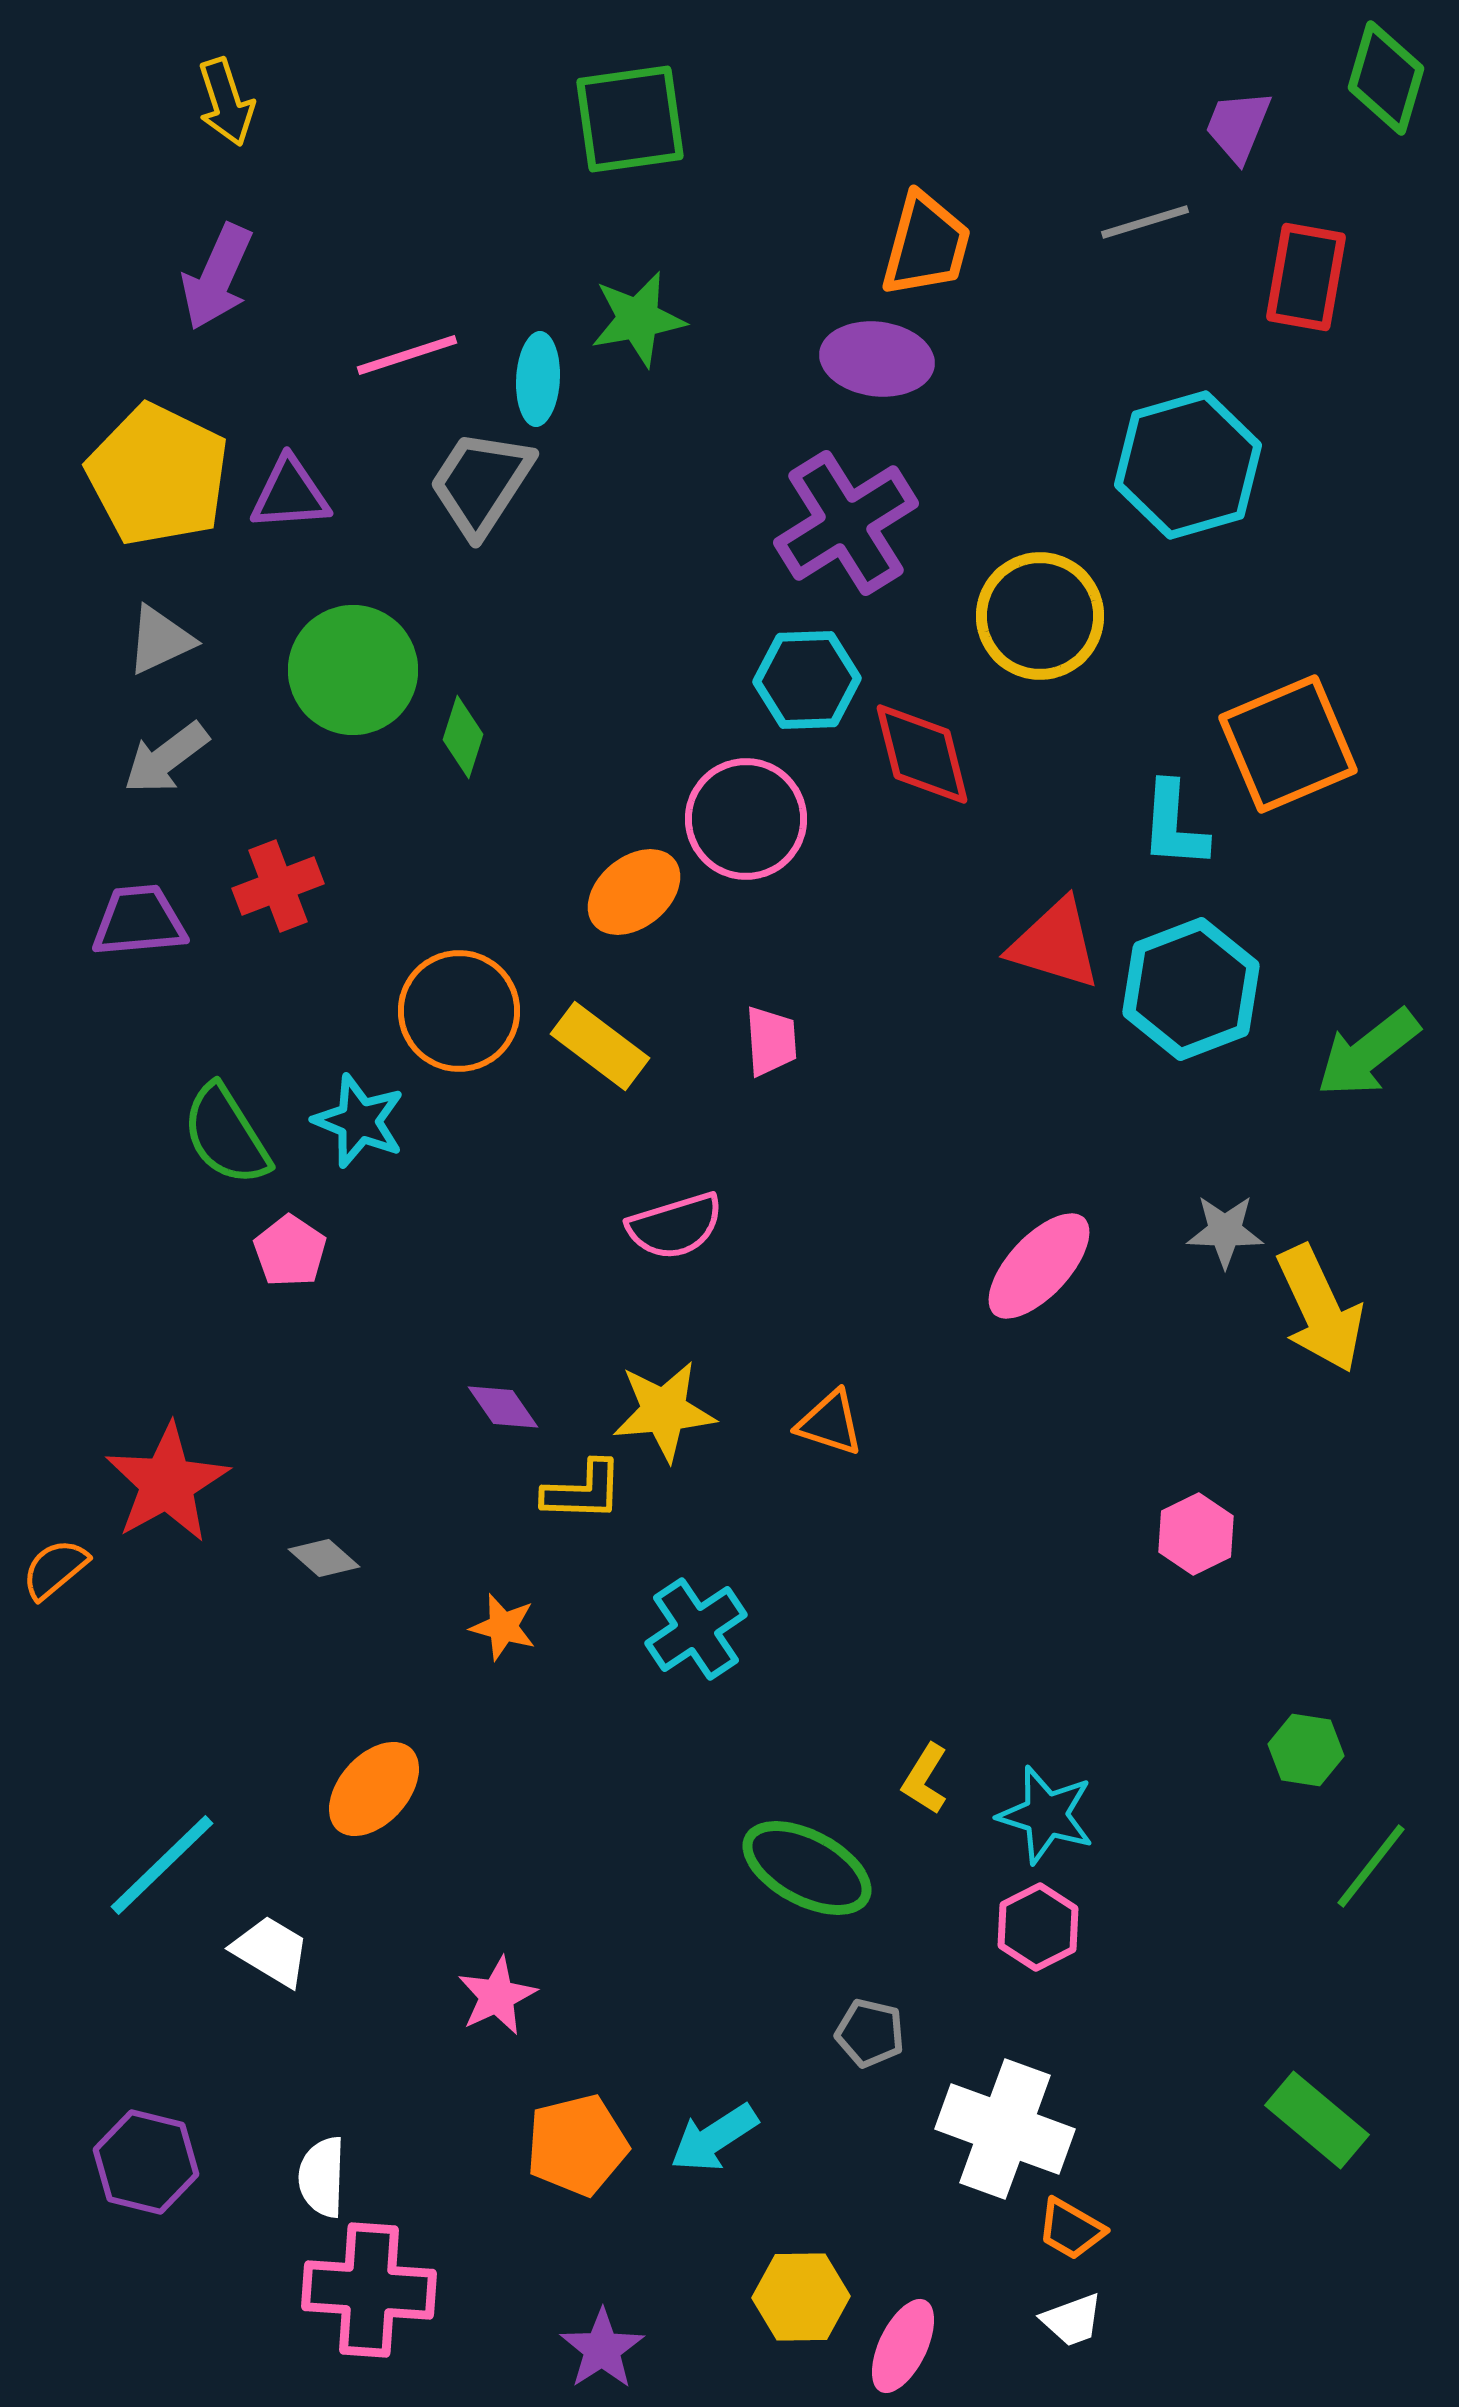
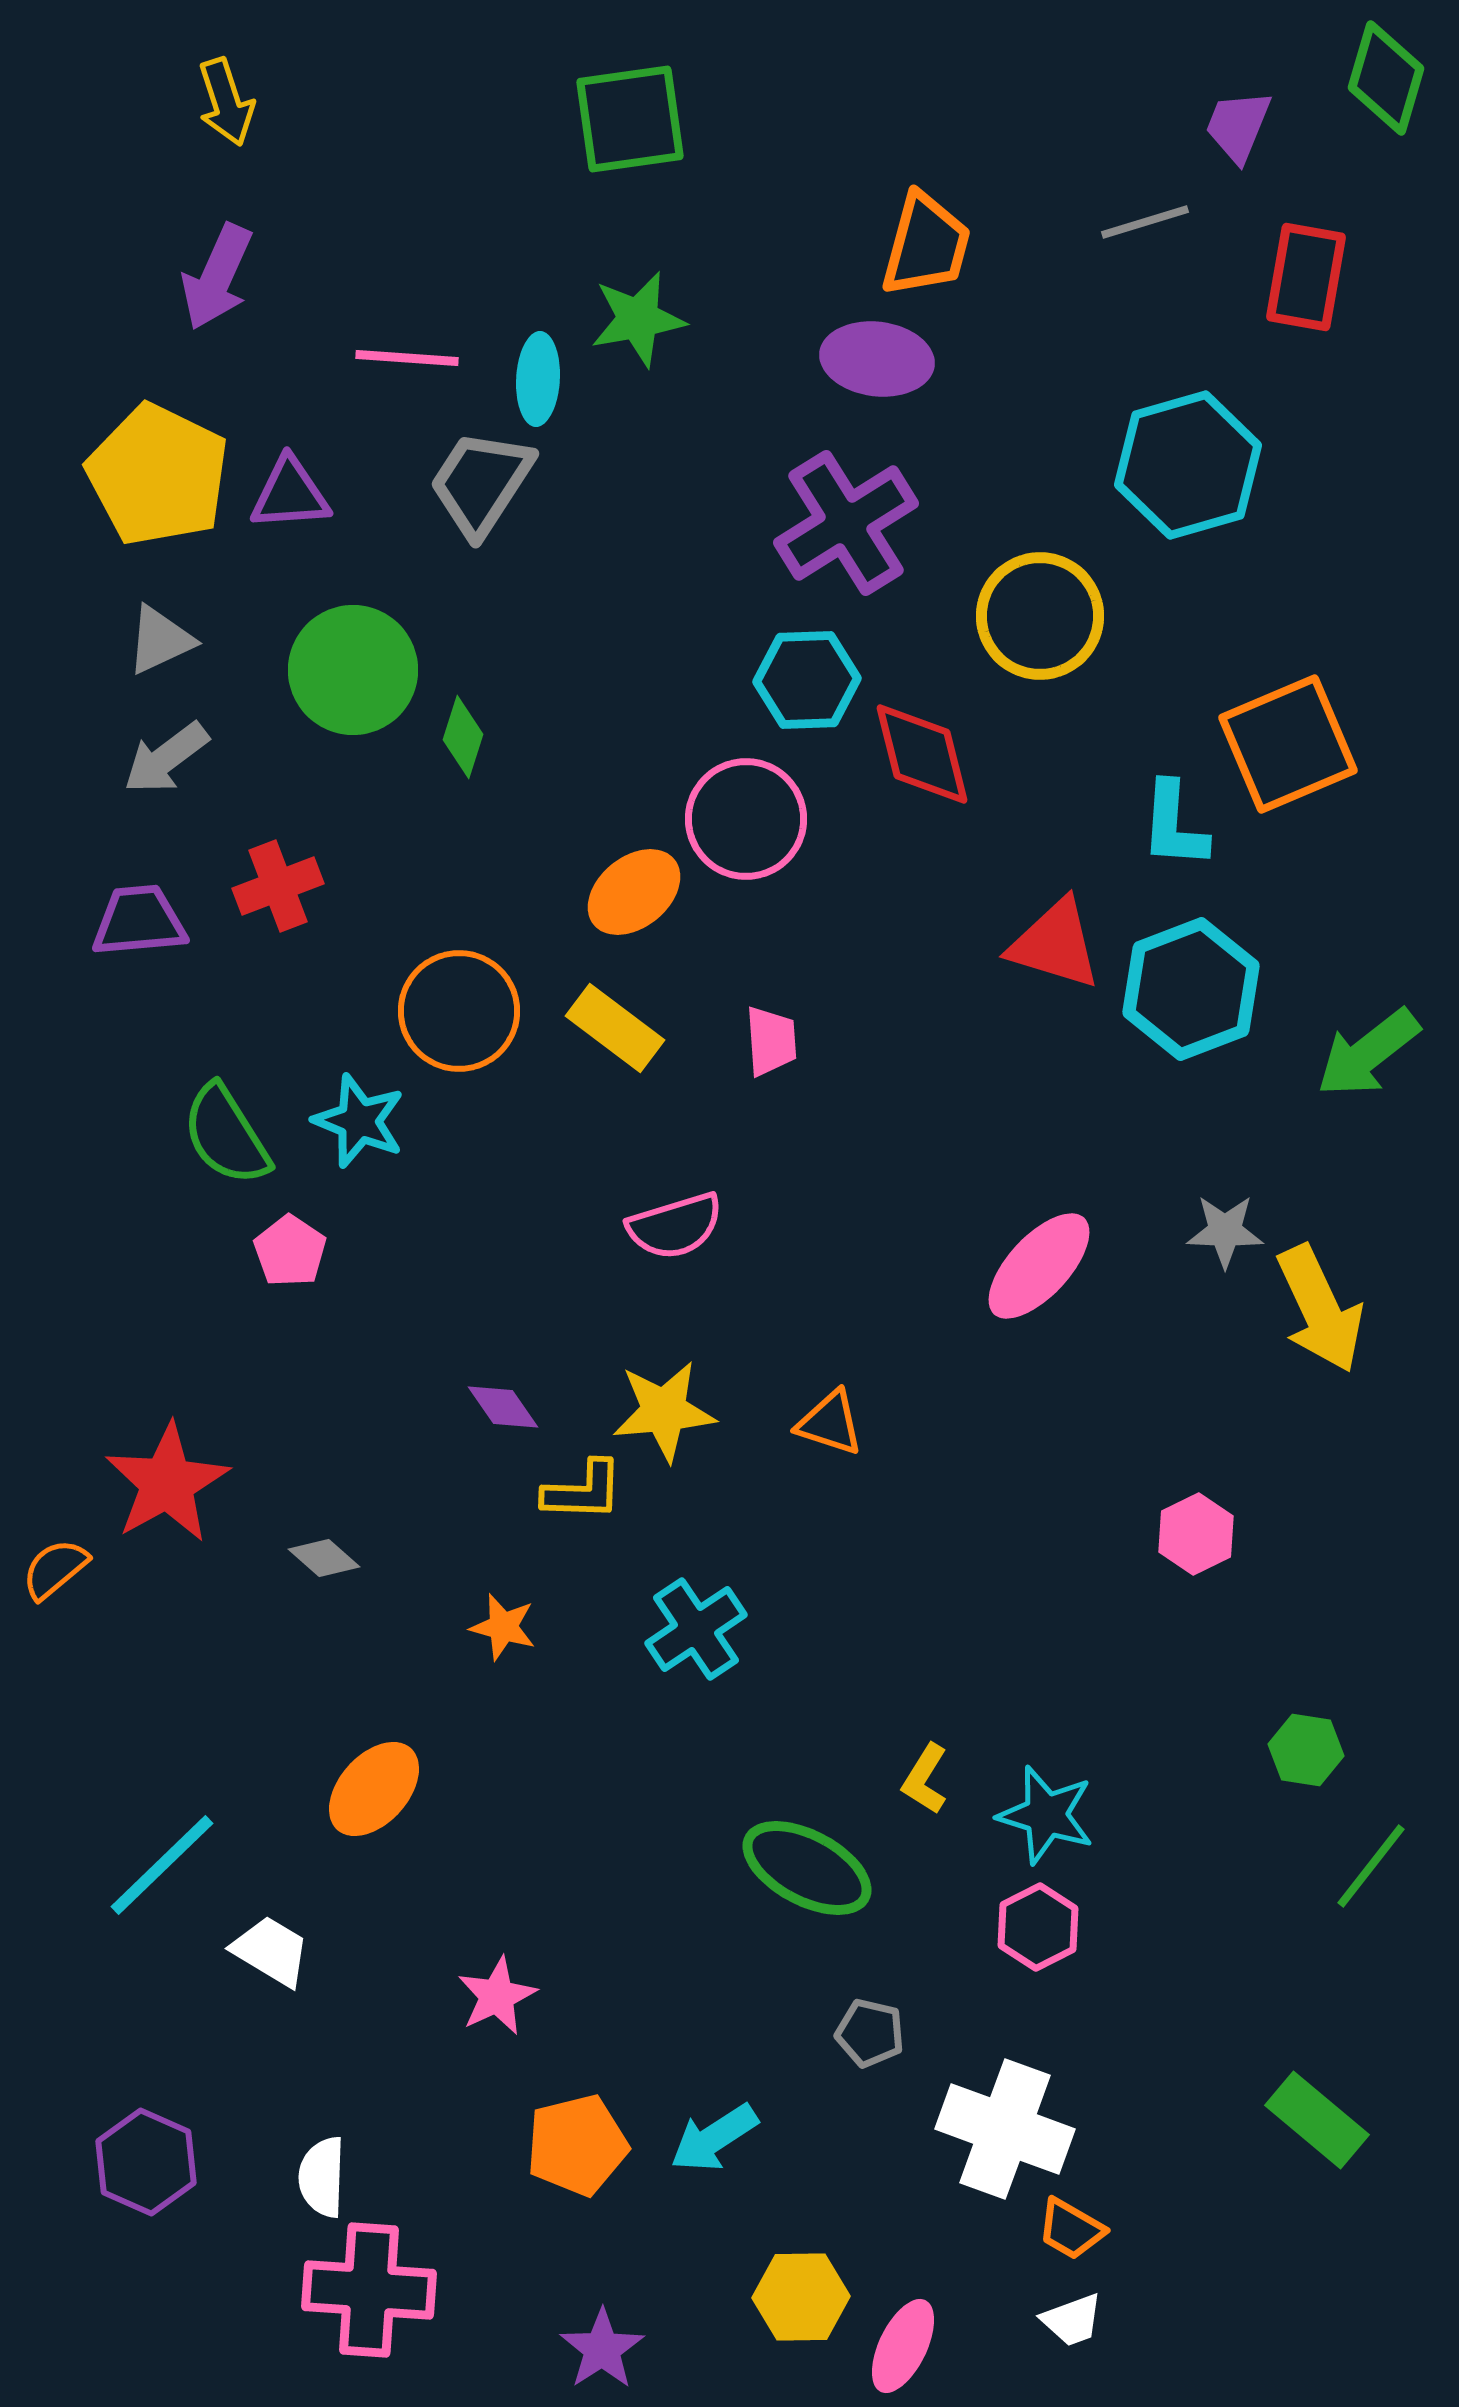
pink line at (407, 355): moved 3 px down; rotated 22 degrees clockwise
yellow rectangle at (600, 1046): moved 15 px right, 18 px up
purple hexagon at (146, 2162): rotated 10 degrees clockwise
